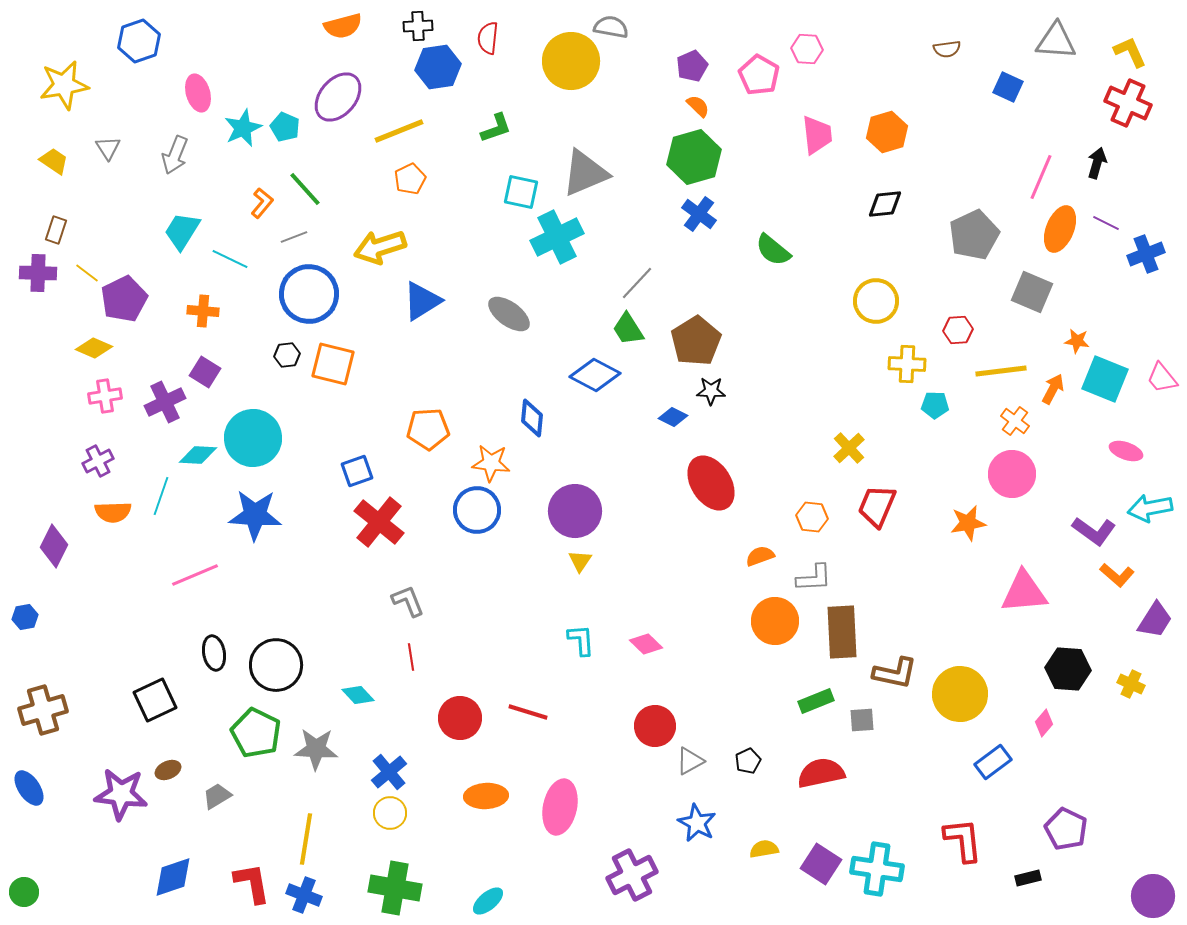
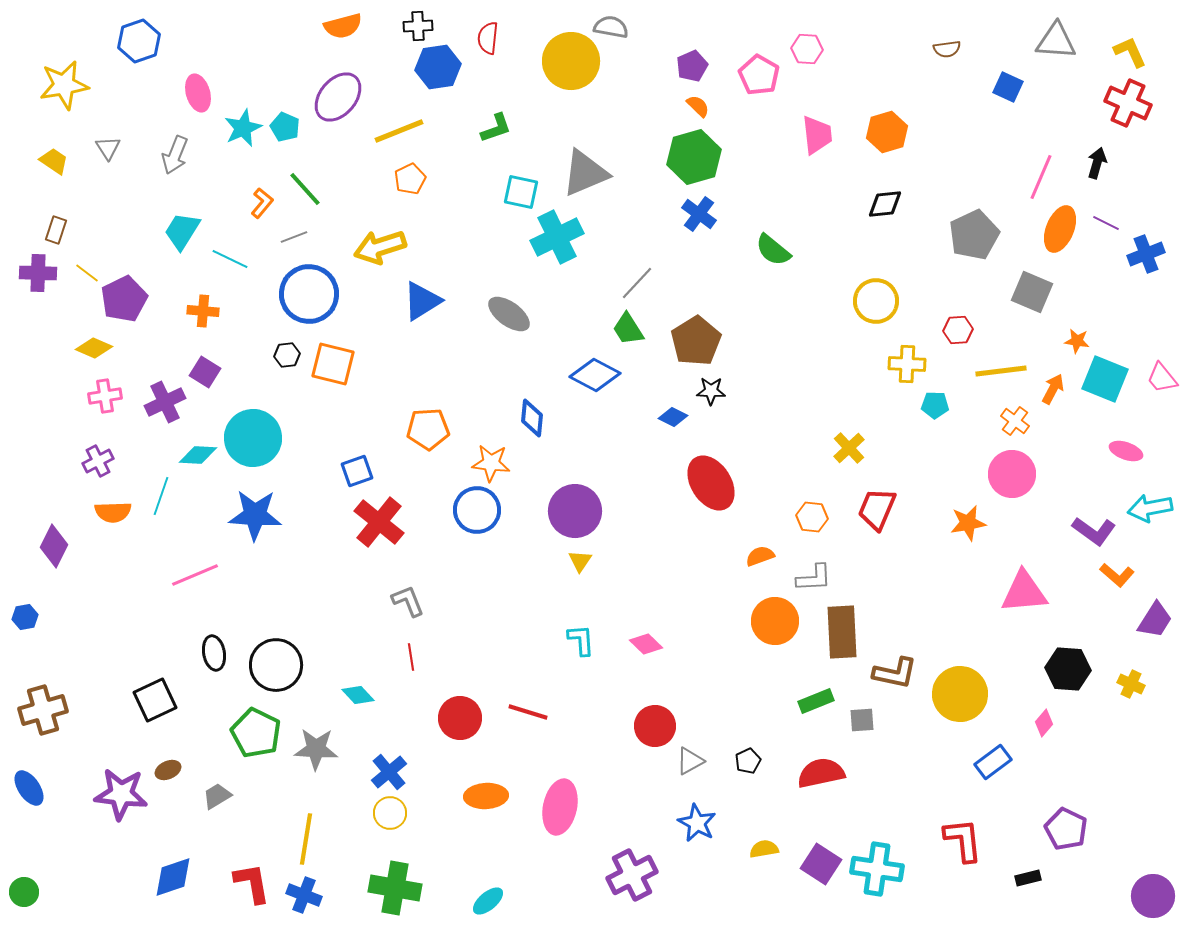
red trapezoid at (877, 506): moved 3 px down
